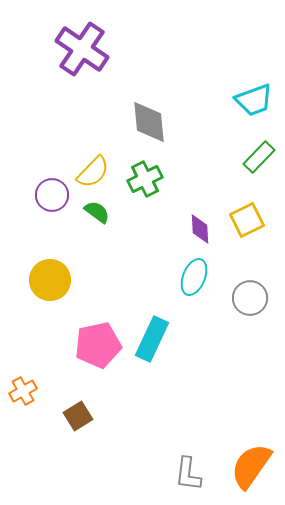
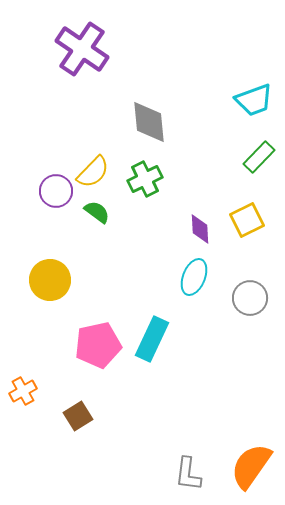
purple circle: moved 4 px right, 4 px up
